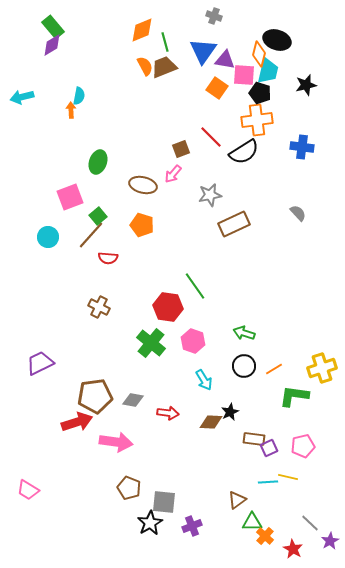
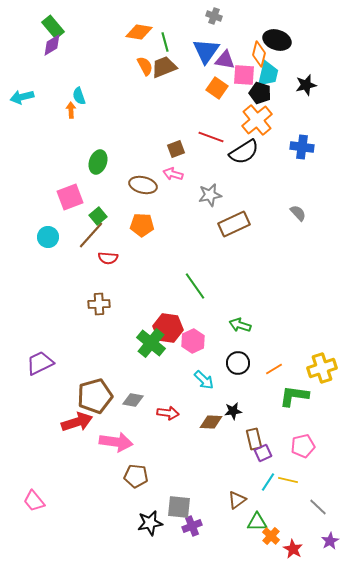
orange diamond at (142, 30): moved 3 px left, 2 px down; rotated 32 degrees clockwise
blue triangle at (203, 51): moved 3 px right
cyan trapezoid at (268, 71): moved 3 px down
cyan semicircle at (79, 96): rotated 150 degrees clockwise
orange cross at (257, 120): rotated 32 degrees counterclockwise
red line at (211, 137): rotated 25 degrees counterclockwise
brown square at (181, 149): moved 5 px left
pink arrow at (173, 174): rotated 66 degrees clockwise
orange pentagon at (142, 225): rotated 15 degrees counterclockwise
brown cross at (99, 307): moved 3 px up; rotated 30 degrees counterclockwise
red hexagon at (168, 307): moved 21 px down
green arrow at (244, 333): moved 4 px left, 8 px up
pink hexagon at (193, 341): rotated 15 degrees clockwise
black circle at (244, 366): moved 6 px left, 3 px up
cyan arrow at (204, 380): rotated 15 degrees counterclockwise
brown pentagon at (95, 396): rotated 8 degrees counterclockwise
black star at (230, 412): moved 3 px right, 1 px up; rotated 18 degrees clockwise
brown rectangle at (254, 439): rotated 70 degrees clockwise
purple square at (269, 448): moved 6 px left, 5 px down
yellow line at (288, 477): moved 3 px down
cyan line at (268, 482): rotated 54 degrees counterclockwise
brown pentagon at (129, 488): moved 7 px right, 12 px up; rotated 15 degrees counterclockwise
pink trapezoid at (28, 490): moved 6 px right, 11 px down; rotated 20 degrees clockwise
gray square at (164, 502): moved 15 px right, 5 px down
green triangle at (252, 522): moved 5 px right
black star at (150, 523): rotated 20 degrees clockwise
gray line at (310, 523): moved 8 px right, 16 px up
orange cross at (265, 536): moved 6 px right
